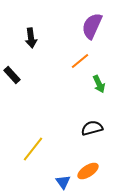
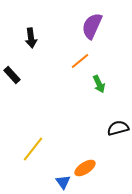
black semicircle: moved 26 px right
orange ellipse: moved 3 px left, 3 px up
